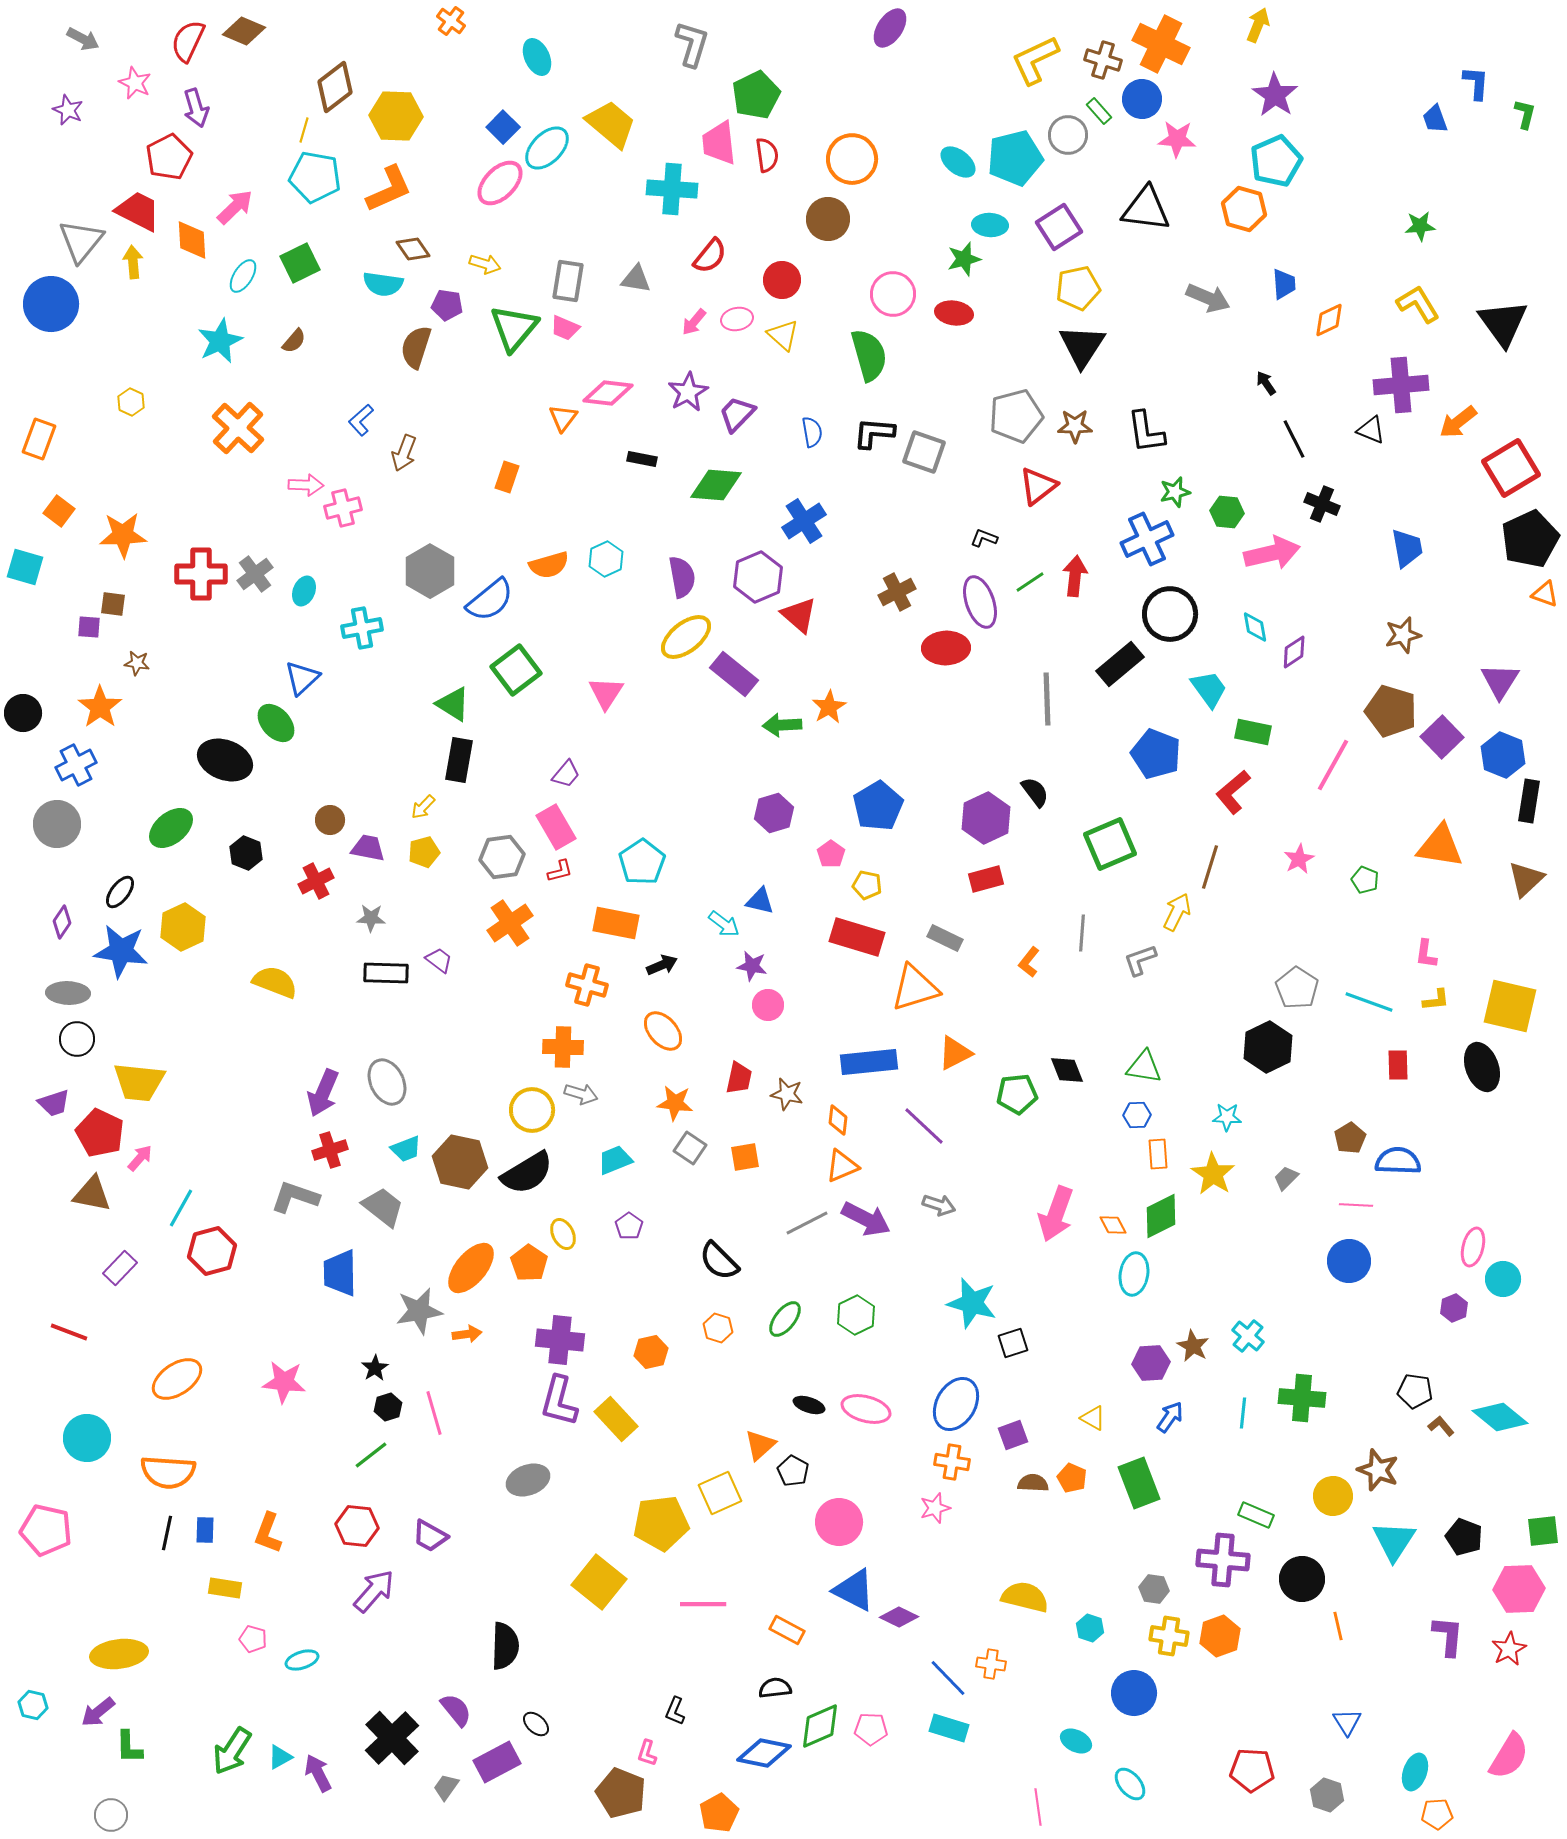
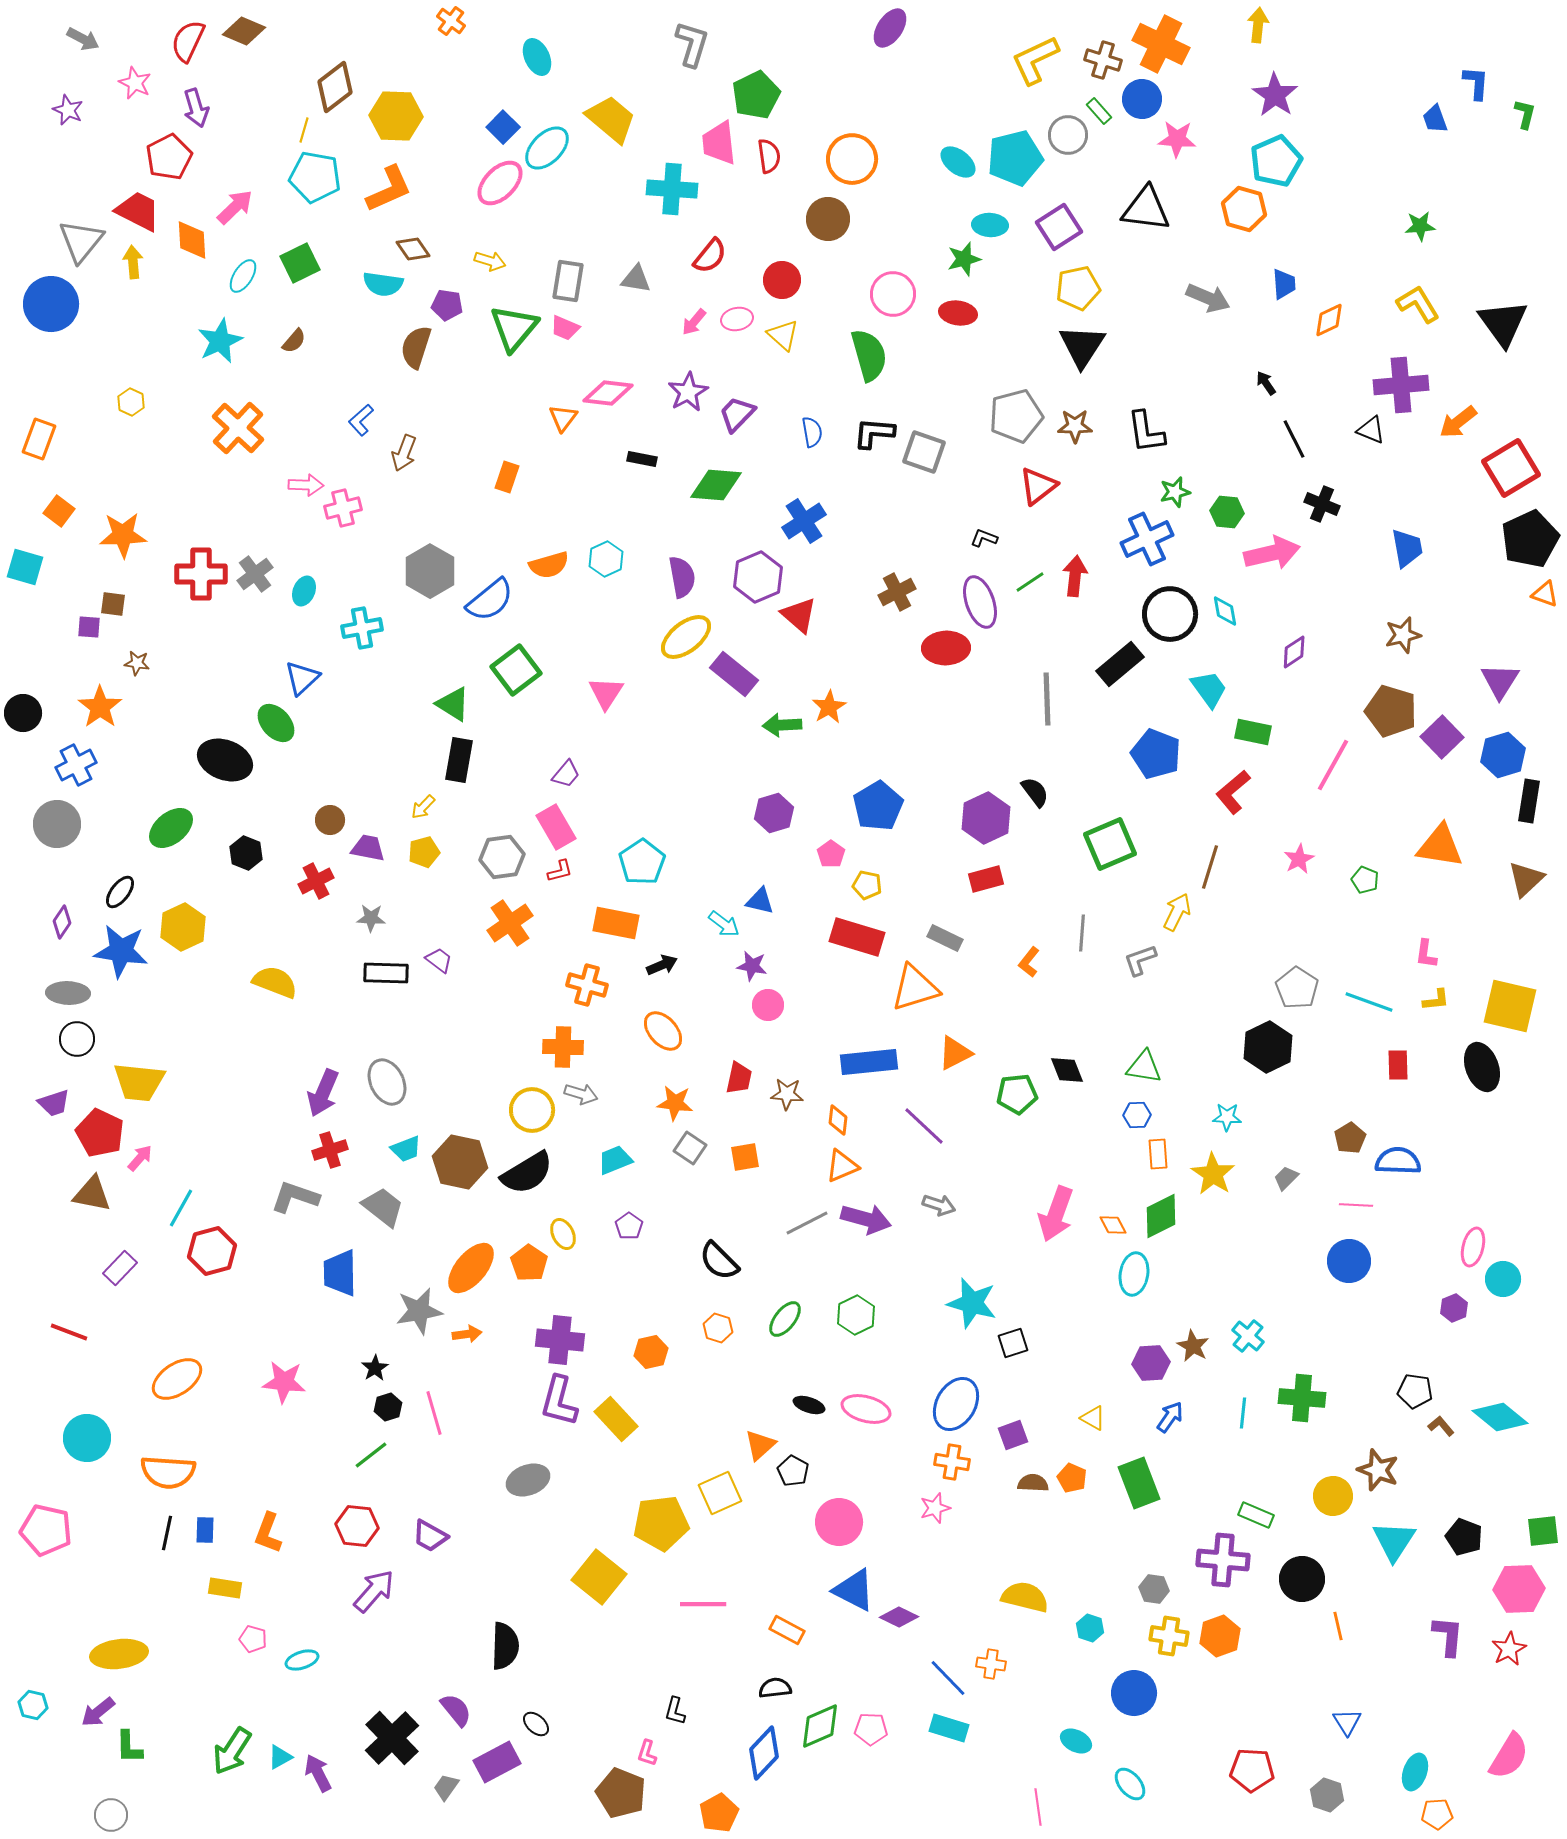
yellow arrow at (1258, 25): rotated 16 degrees counterclockwise
yellow trapezoid at (611, 124): moved 5 px up
red semicircle at (767, 155): moved 2 px right, 1 px down
yellow arrow at (485, 264): moved 5 px right, 3 px up
red ellipse at (954, 313): moved 4 px right
cyan diamond at (1255, 627): moved 30 px left, 16 px up
blue hexagon at (1503, 755): rotated 21 degrees clockwise
brown star at (787, 1094): rotated 8 degrees counterclockwise
purple arrow at (866, 1219): rotated 12 degrees counterclockwise
yellow square at (599, 1582): moved 5 px up
black L-shape at (675, 1711): rotated 8 degrees counterclockwise
blue diamond at (764, 1753): rotated 58 degrees counterclockwise
